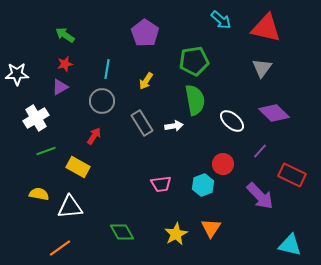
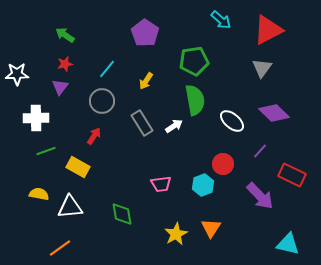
red triangle: moved 2 px right, 2 px down; rotated 40 degrees counterclockwise
cyan line: rotated 30 degrees clockwise
purple triangle: rotated 24 degrees counterclockwise
white cross: rotated 30 degrees clockwise
white arrow: rotated 24 degrees counterclockwise
green diamond: moved 18 px up; rotated 20 degrees clockwise
cyan triangle: moved 2 px left, 1 px up
